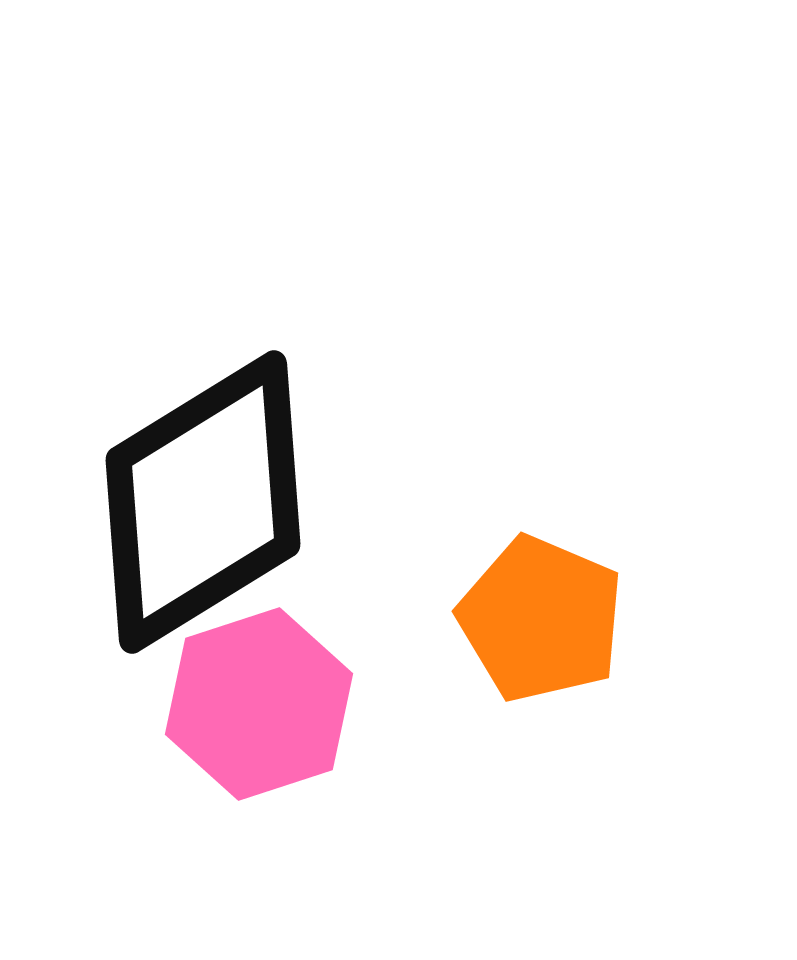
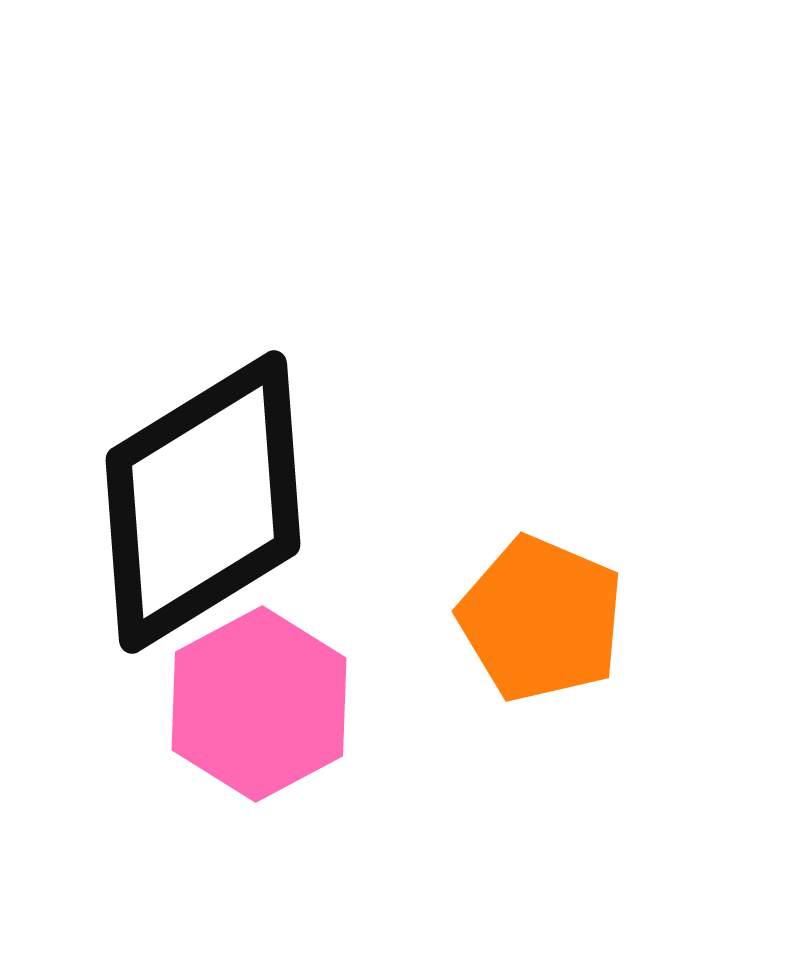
pink hexagon: rotated 10 degrees counterclockwise
